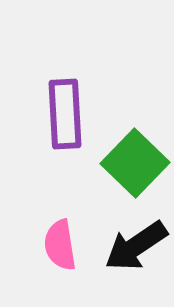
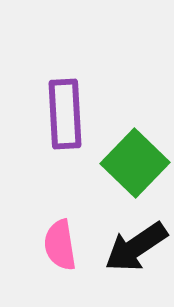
black arrow: moved 1 px down
